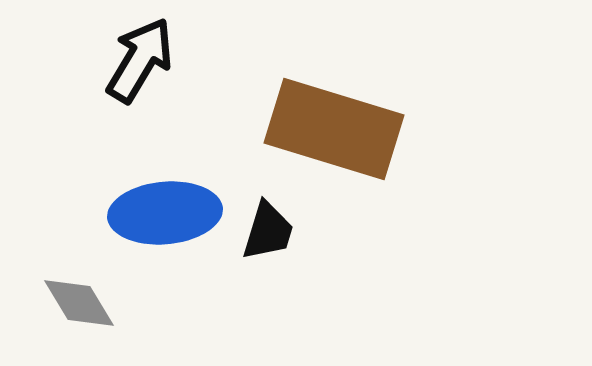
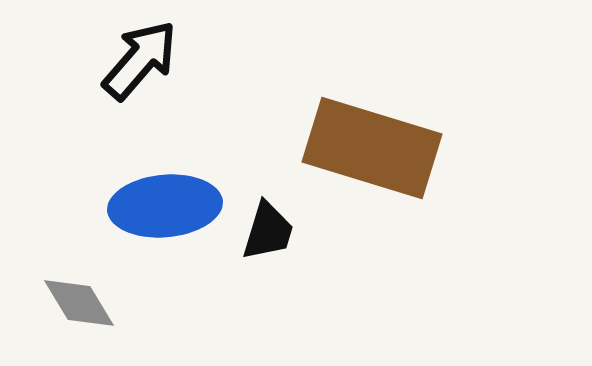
black arrow: rotated 10 degrees clockwise
brown rectangle: moved 38 px right, 19 px down
blue ellipse: moved 7 px up
